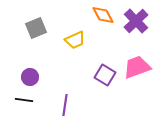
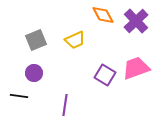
gray square: moved 12 px down
pink trapezoid: moved 1 px left, 1 px down
purple circle: moved 4 px right, 4 px up
black line: moved 5 px left, 4 px up
